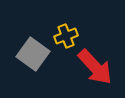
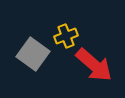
red arrow: moved 1 px left, 2 px up; rotated 6 degrees counterclockwise
